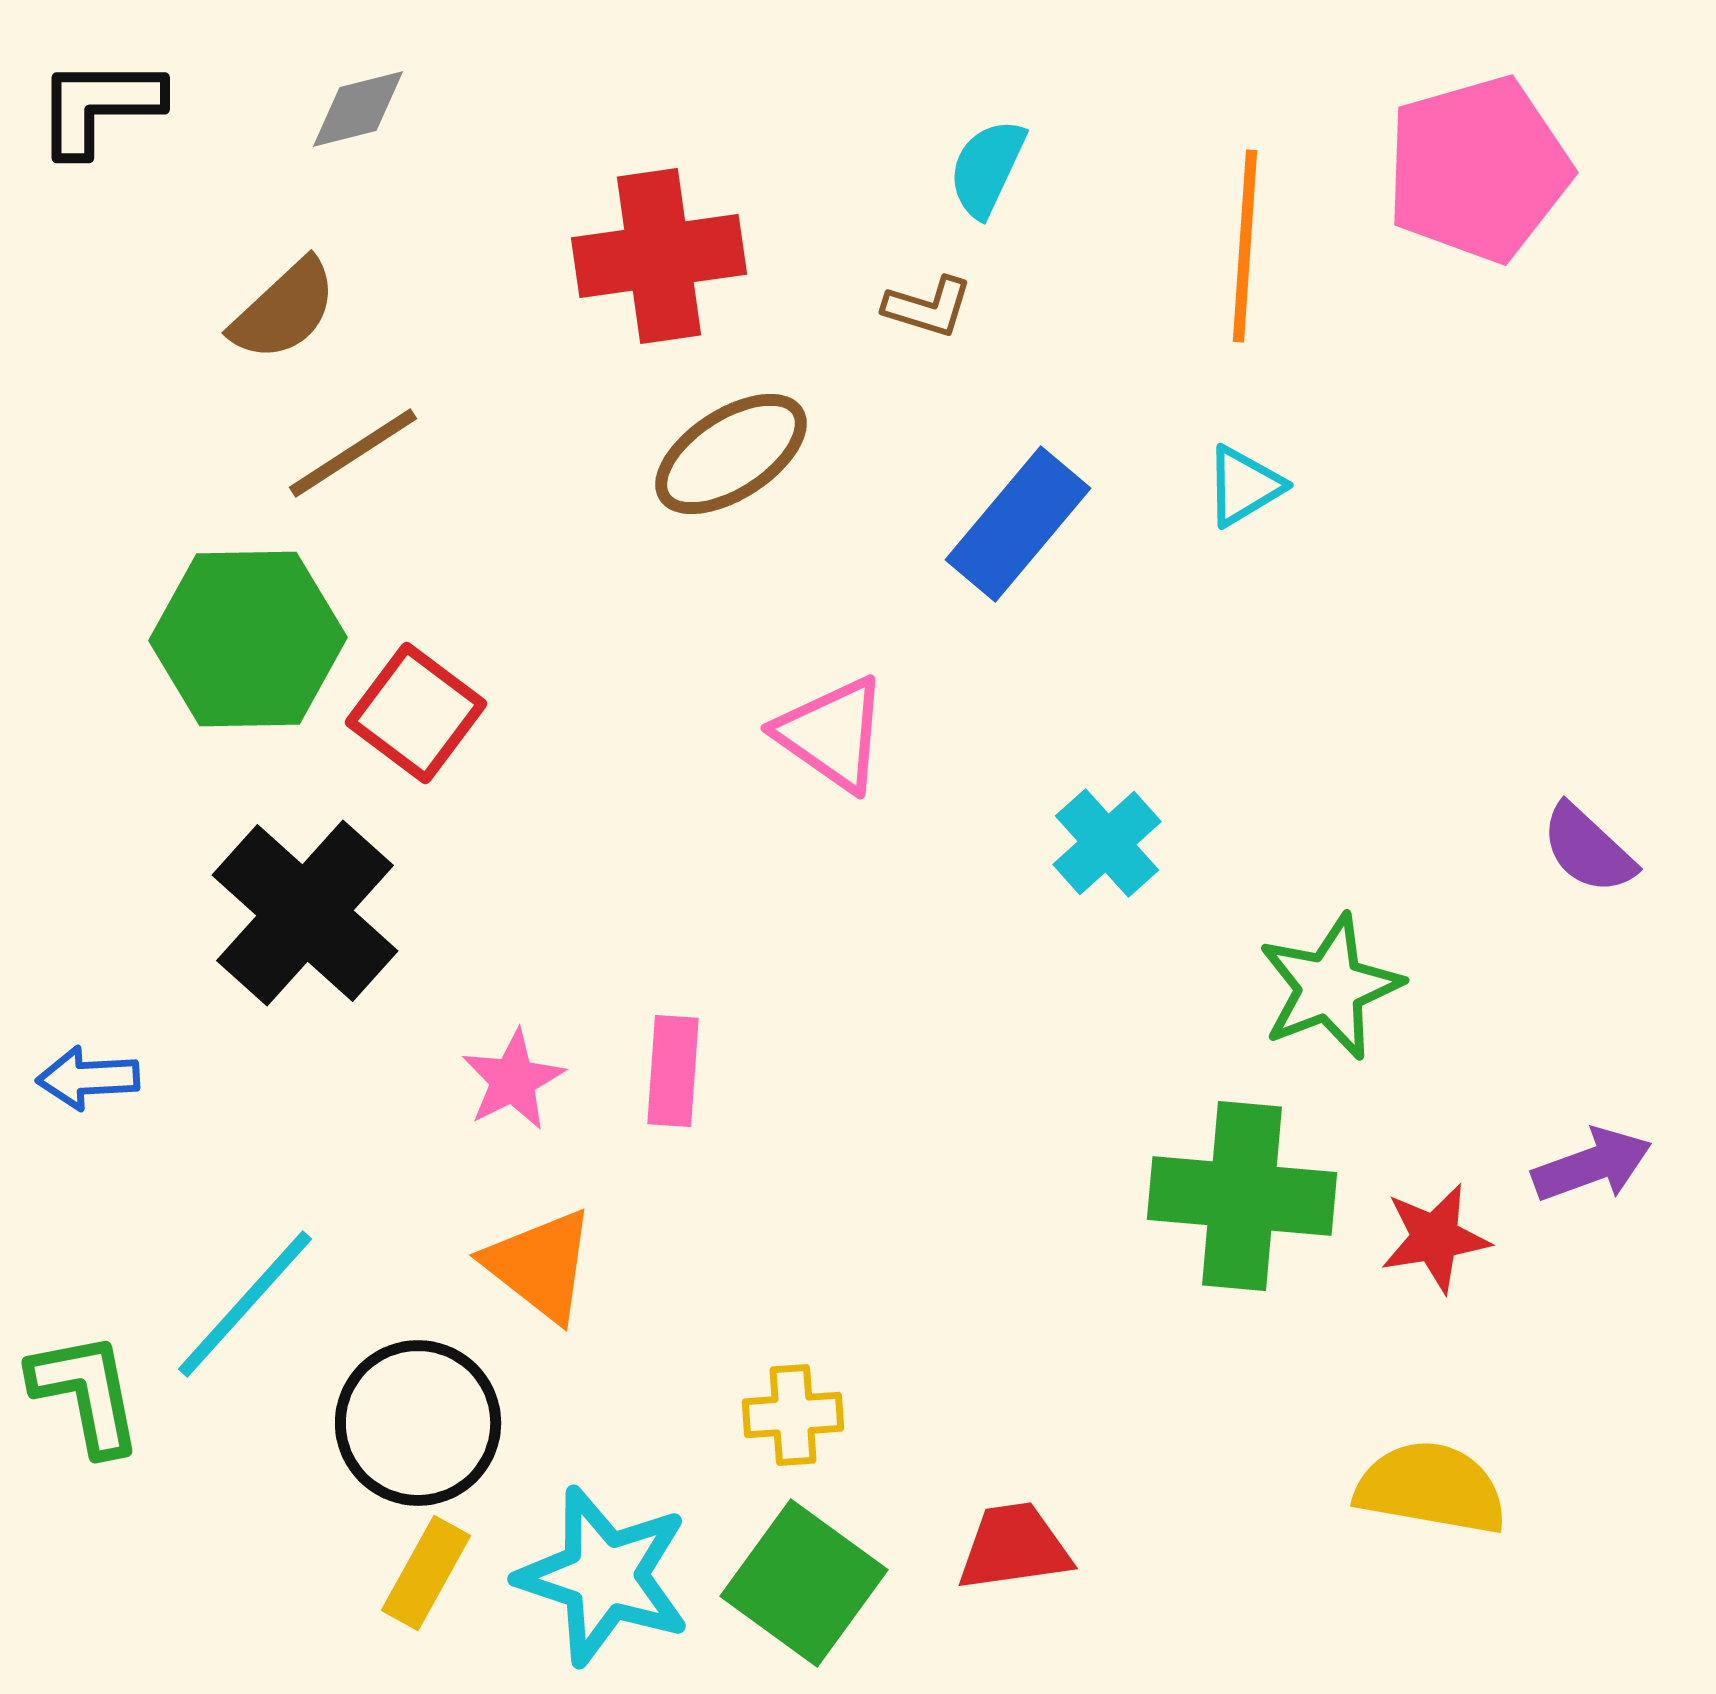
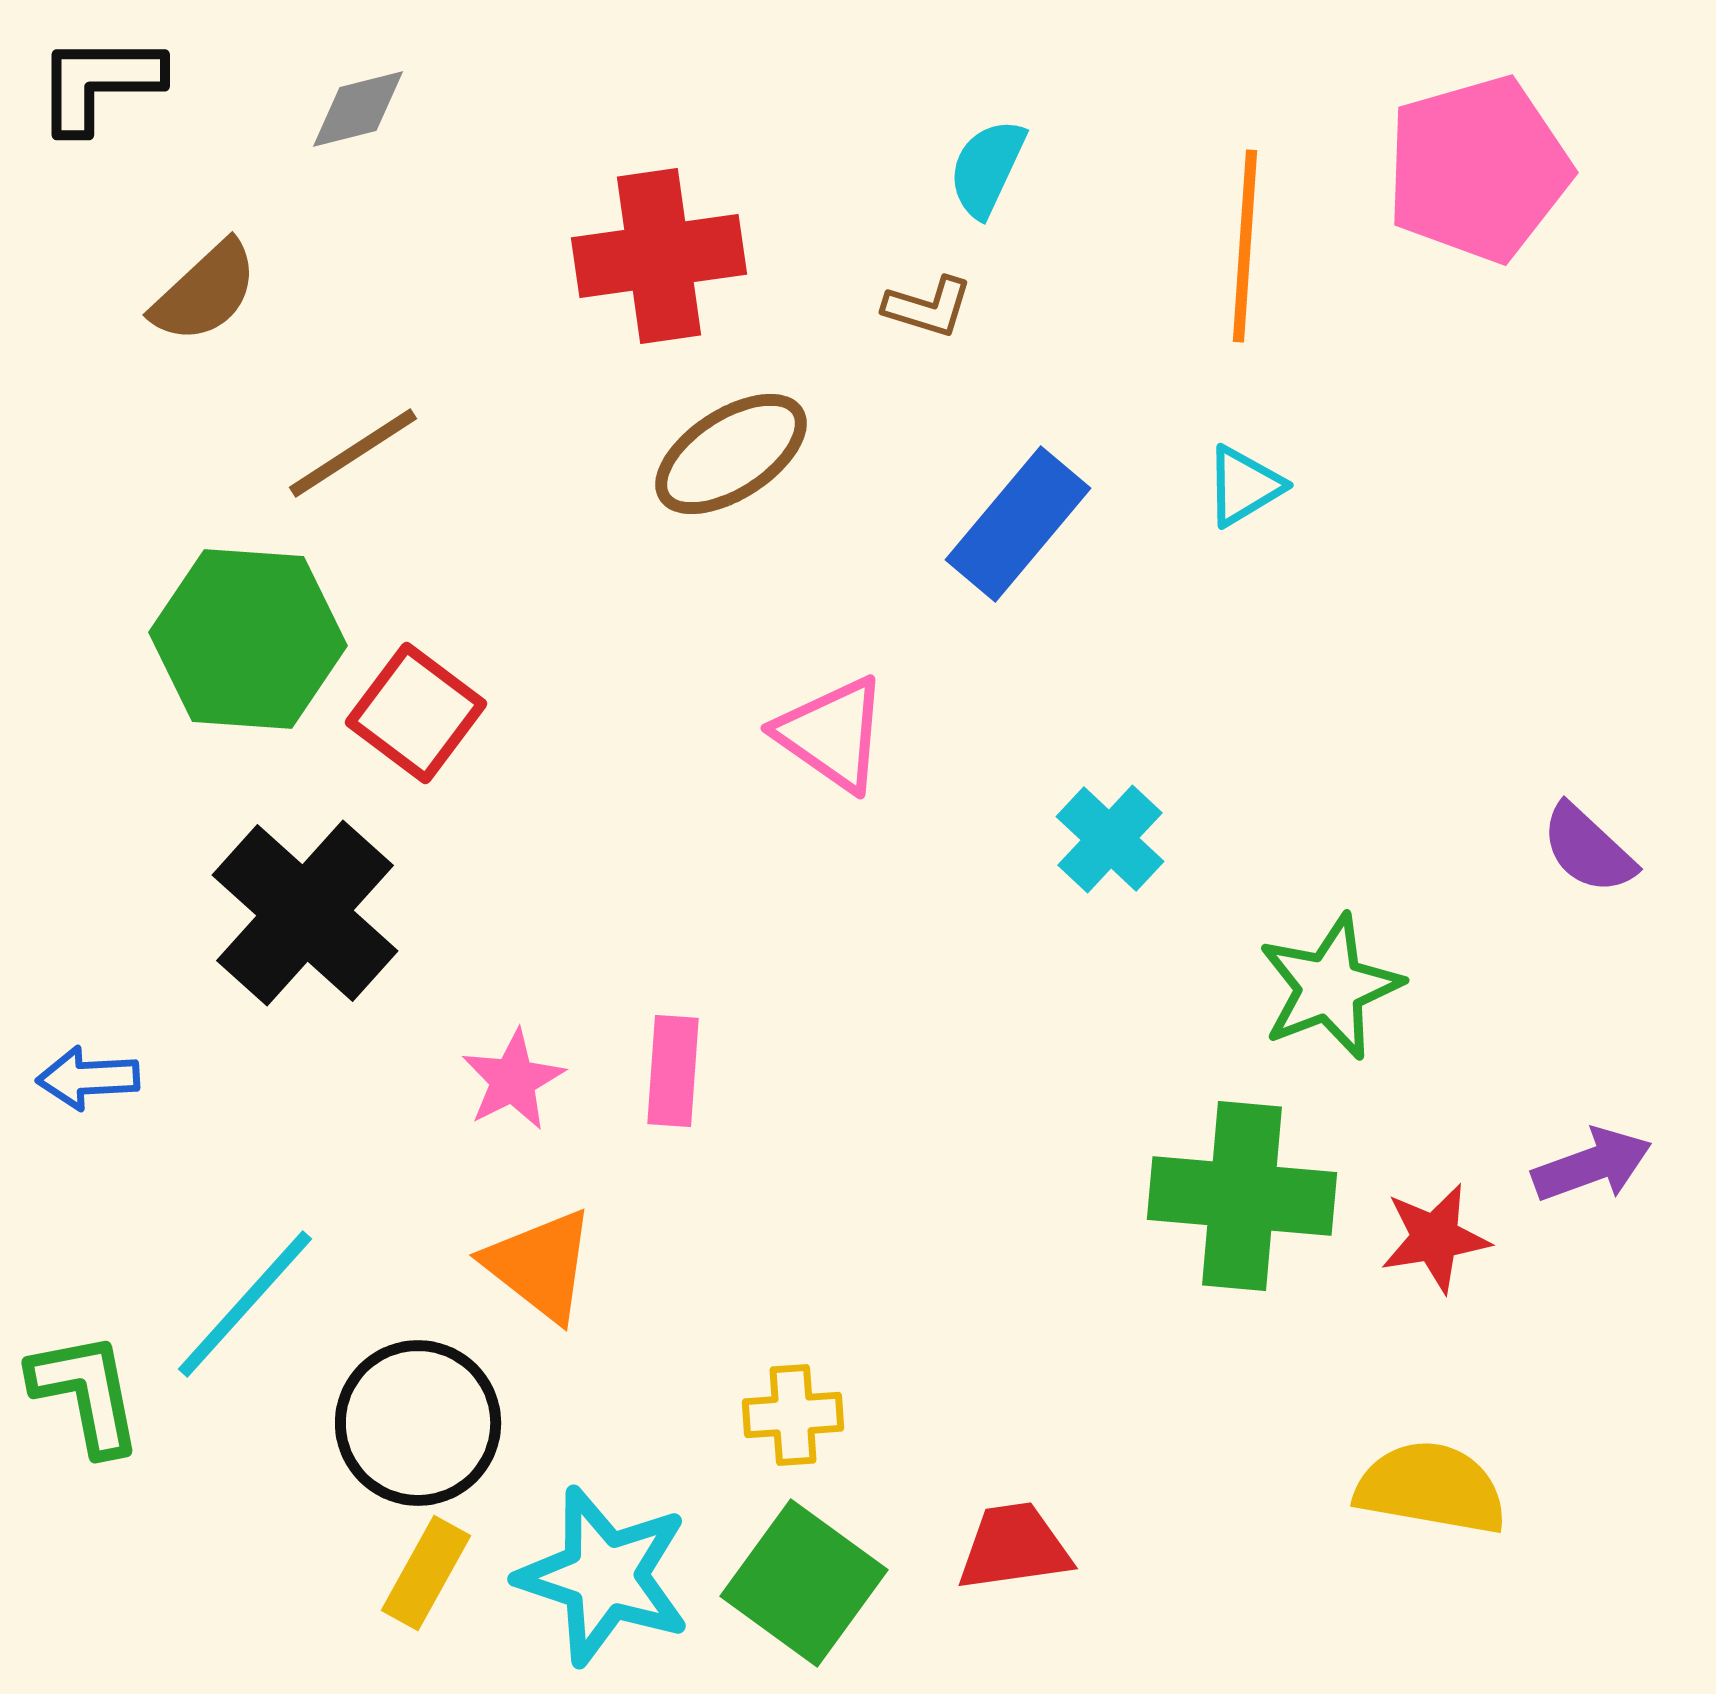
black L-shape: moved 23 px up
brown semicircle: moved 79 px left, 18 px up
green hexagon: rotated 5 degrees clockwise
cyan cross: moved 3 px right, 4 px up; rotated 5 degrees counterclockwise
